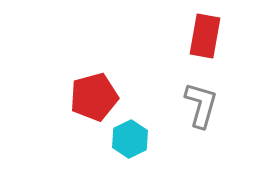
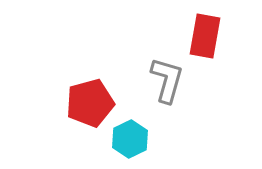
red pentagon: moved 4 px left, 6 px down
gray L-shape: moved 34 px left, 25 px up
